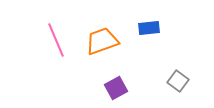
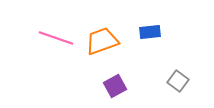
blue rectangle: moved 1 px right, 4 px down
pink line: moved 2 px up; rotated 48 degrees counterclockwise
purple square: moved 1 px left, 2 px up
